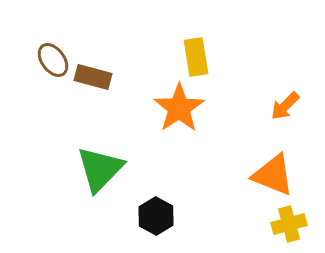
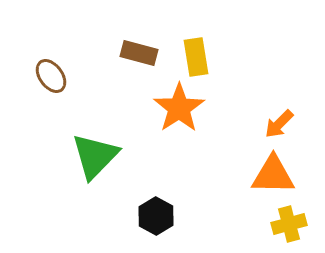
brown ellipse: moved 2 px left, 16 px down
brown rectangle: moved 46 px right, 24 px up
orange arrow: moved 6 px left, 18 px down
green triangle: moved 5 px left, 13 px up
orange triangle: rotated 21 degrees counterclockwise
